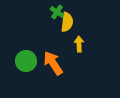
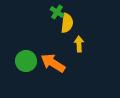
yellow semicircle: moved 1 px down
orange arrow: rotated 25 degrees counterclockwise
